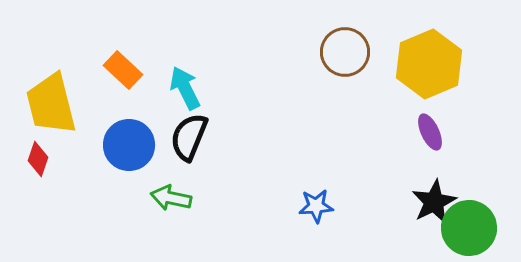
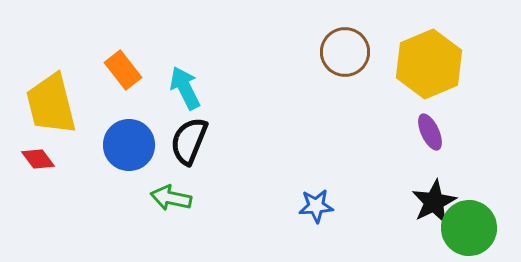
orange rectangle: rotated 9 degrees clockwise
black semicircle: moved 4 px down
red diamond: rotated 56 degrees counterclockwise
